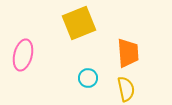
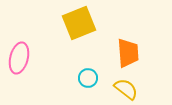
pink ellipse: moved 4 px left, 3 px down
yellow semicircle: rotated 40 degrees counterclockwise
